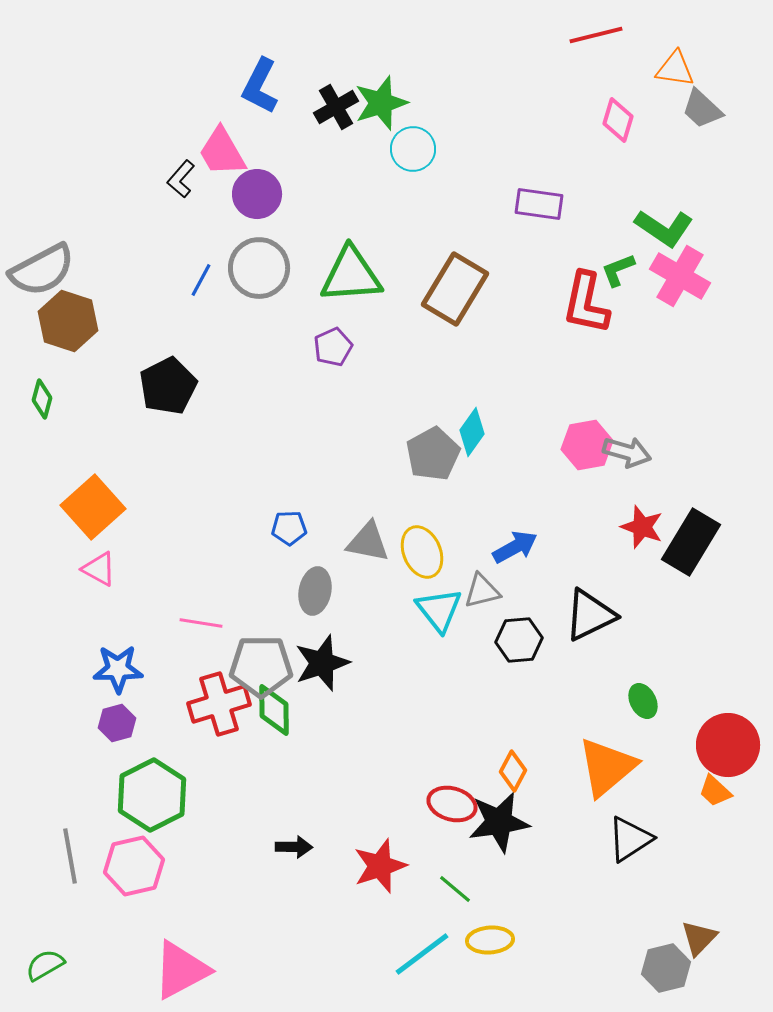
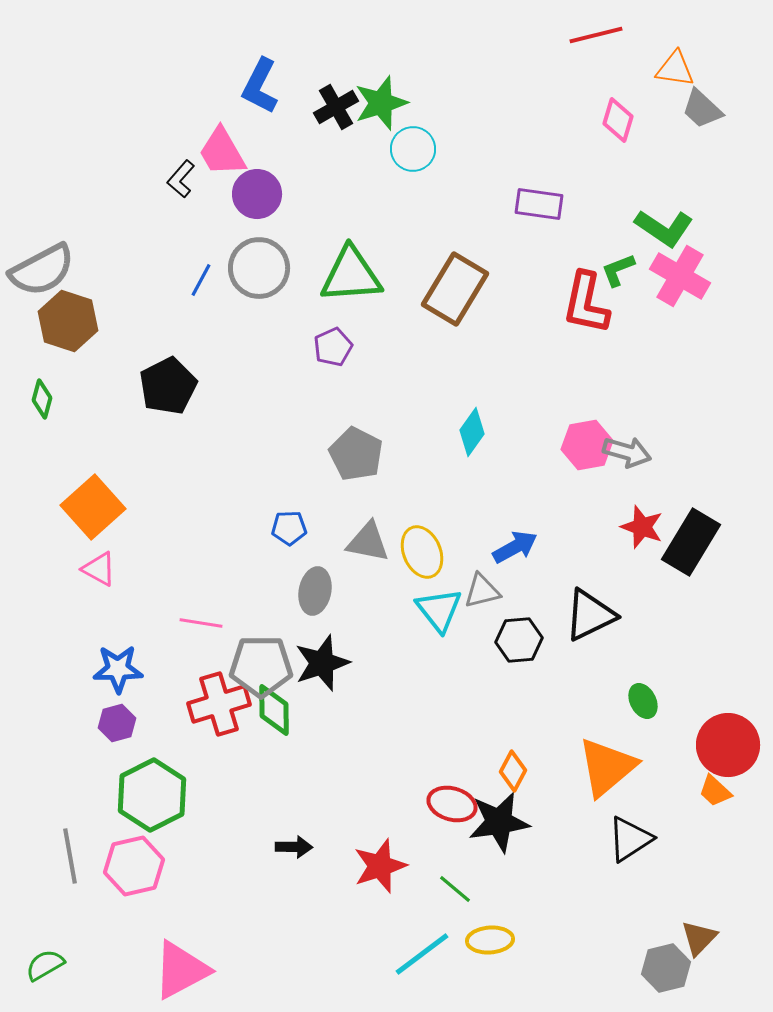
gray pentagon at (433, 454): moved 77 px left; rotated 16 degrees counterclockwise
